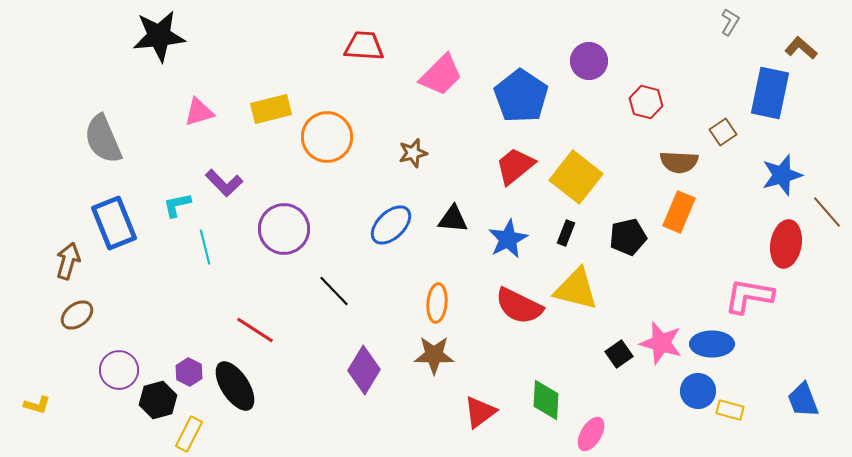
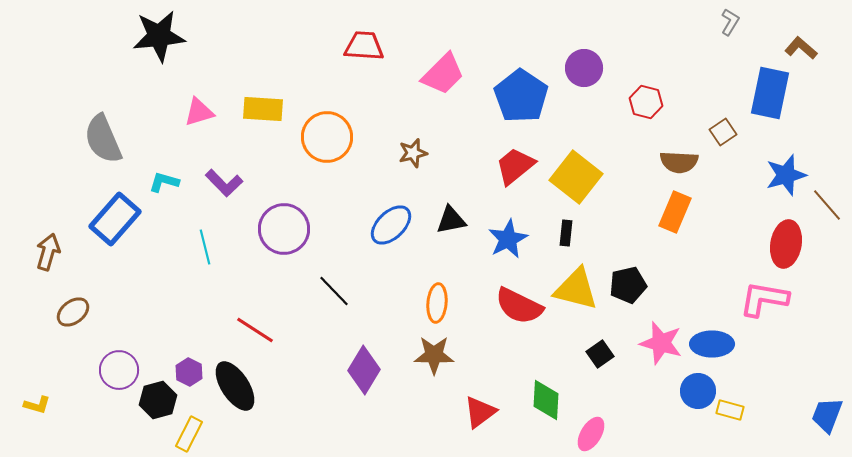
purple circle at (589, 61): moved 5 px left, 7 px down
pink trapezoid at (441, 75): moved 2 px right, 1 px up
yellow rectangle at (271, 109): moved 8 px left; rotated 18 degrees clockwise
blue star at (782, 175): moved 4 px right
cyan L-shape at (177, 205): moved 13 px left, 23 px up; rotated 28 degrees clockwise
orange rectangle at (679, 212): moved 4 px left
brown line at (827, 212): moved 7 px up
black triangle at (453, 219): moved 2 px left, 1 px down; rotated 16 degrees counterclockwise
blue rectangle at (114, 223): moved 1 px right, 4 px up; rotated 63 degrees clockwise
black rectangle at (566, 233): rotated 15 degrees counterclockwise
black pentagon at (628, 237): moved 48 px down
brown arrow at (68, 261): moved 20 px left, 9 px up
pink L-shape at (749, 296): moved 15 px right, 3 px down
brown ellipse at (77, 315): moved 4 px left, 3 px up
black square at (619, 354): moved 19 px left
blue trapezoid at (803, 400): moved 24 px right, 15 px down; rotated 42 degrees clockwise
